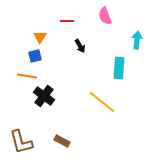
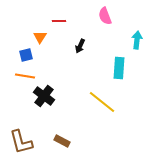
red line: moved 8 px left
black arrow: rotated 56 degrees clockwise
blue square: moved 9 px left, 1 px up
orange line: moved 2 px left
